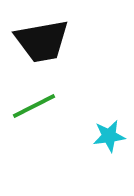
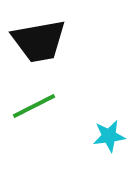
black trapezoid: moved 3 px left
